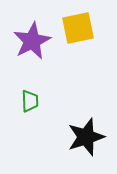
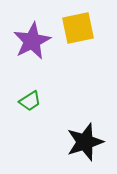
green trapezoid: rotated 60 degrees clockwise
black star: moved 1 px left, 5 px down
